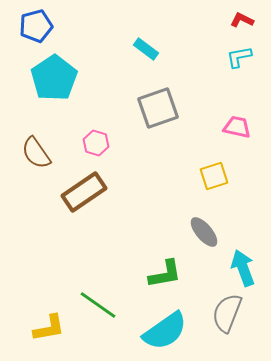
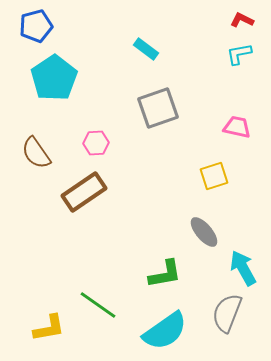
cyan L-shape: moved 3 px up
pink hexagon: rotated 20 degrees counterclockwise
cyan arrow: rotated 9 degrees counterclockwise
